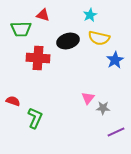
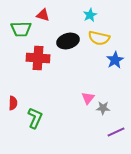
red semicircle: moved 2 px down; rotated 72 degrees clockwise
